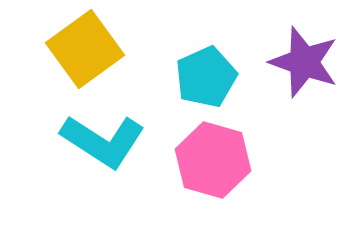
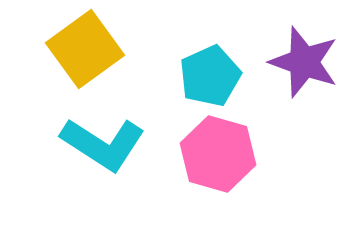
cyan pentagon: moved 4 px right, 1 px up
cyan L-shape: moved 3 px down
pink hexagon: moved 5 px right, 6 px up
